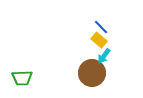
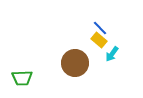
blue line: moved 1 px left, 1 px down
cyan arrow: moved 8 px right, 2 px up
brown circle: moved 17 px left, 10 px up
